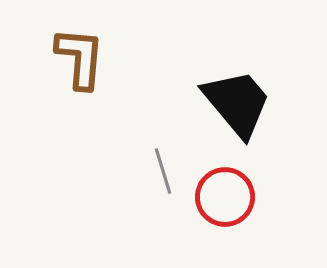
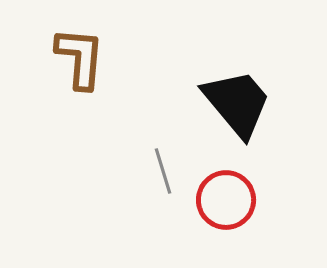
red circle: moved 1 px right, 3 px down
